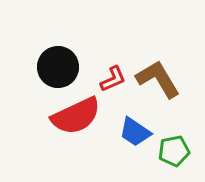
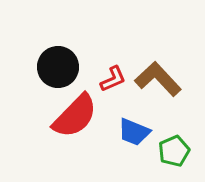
brown L-shape: rotated 12 degrees counterclockwise
red semicircle: moved 1 px left; rotated 21 degrees counterclockwise
blue trapezoid: moved 1 px left; rotated 12 degrees counterclockwise
green pentagon: rotated 12 degrees counterclockwise
